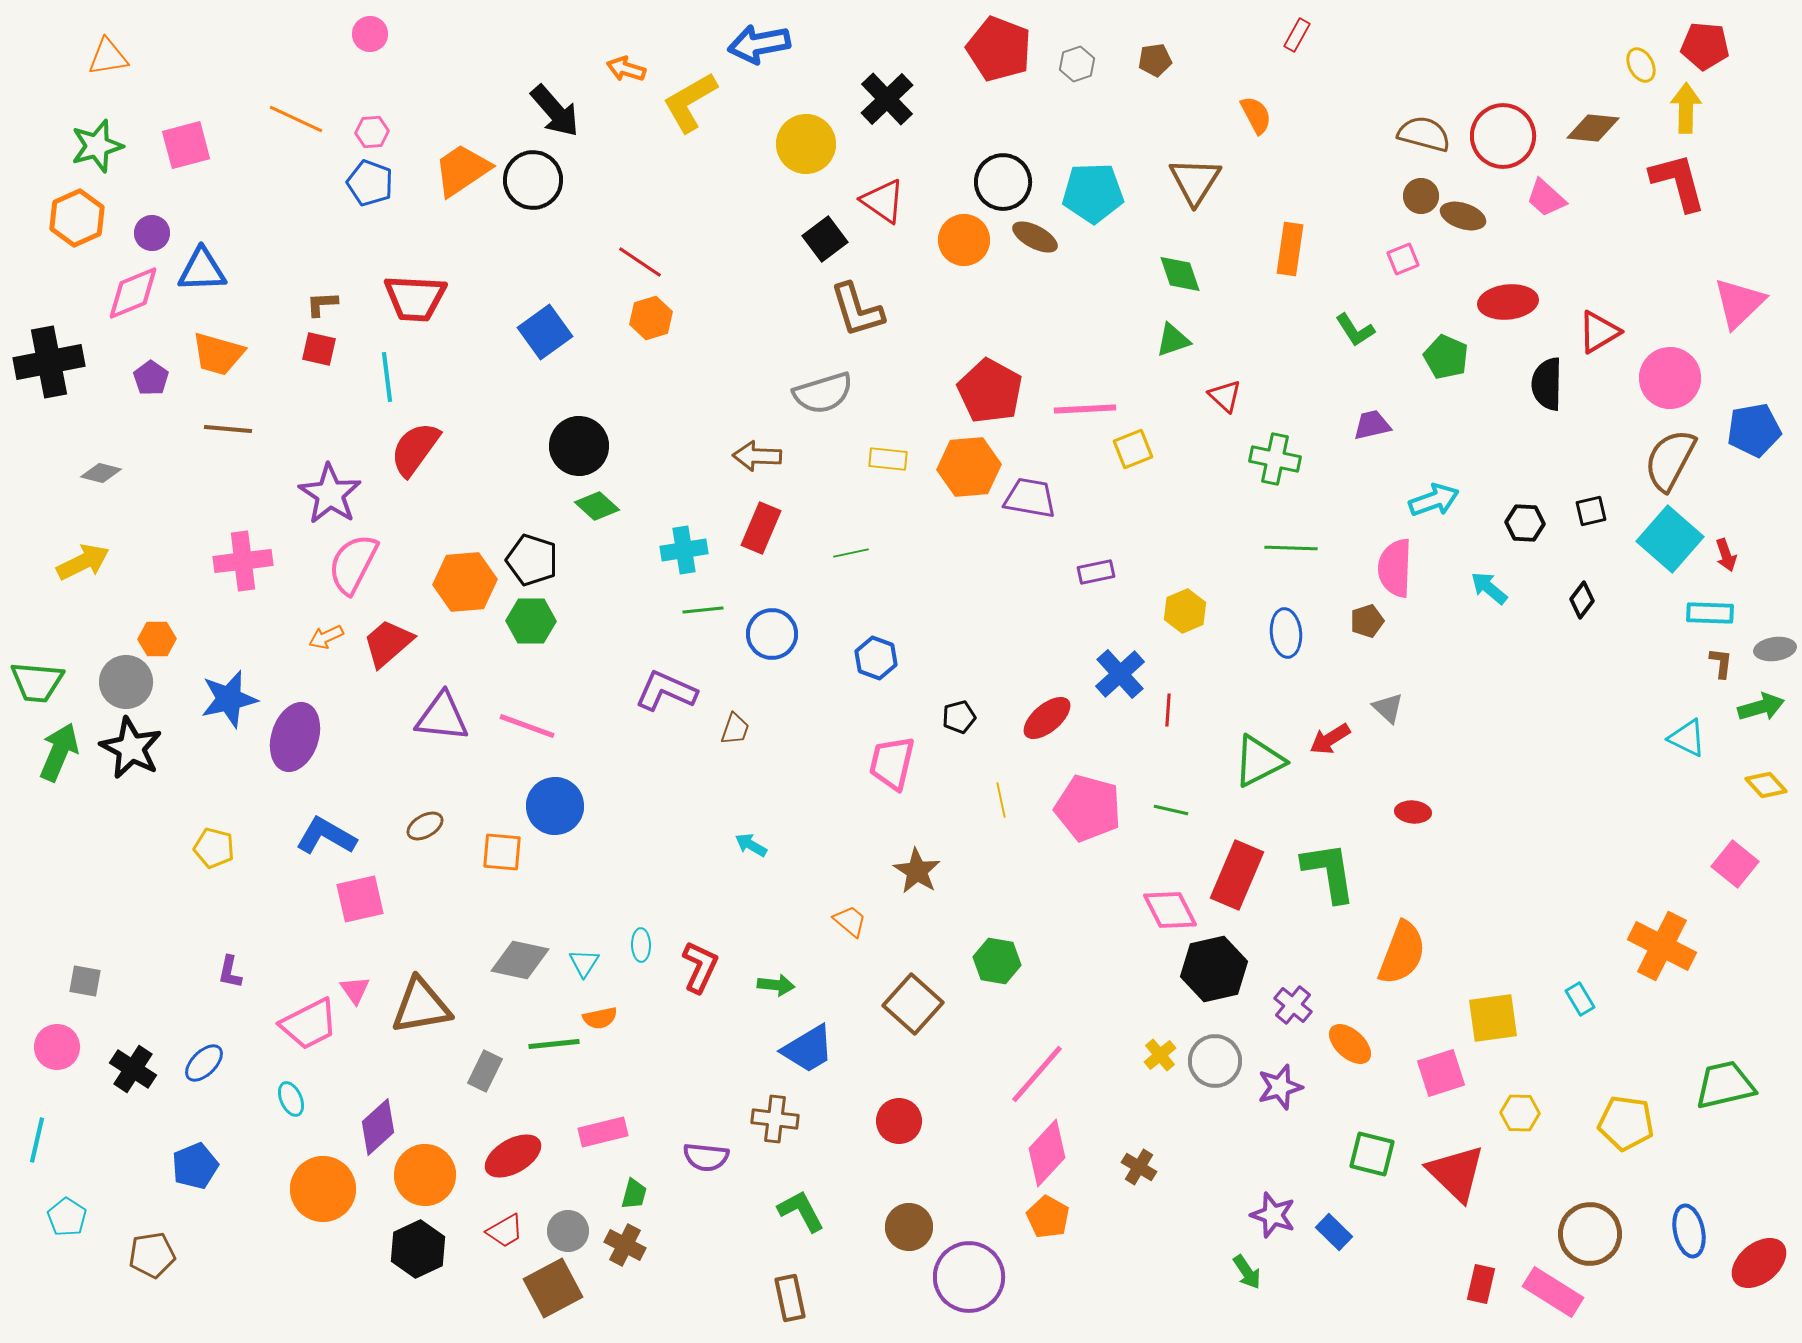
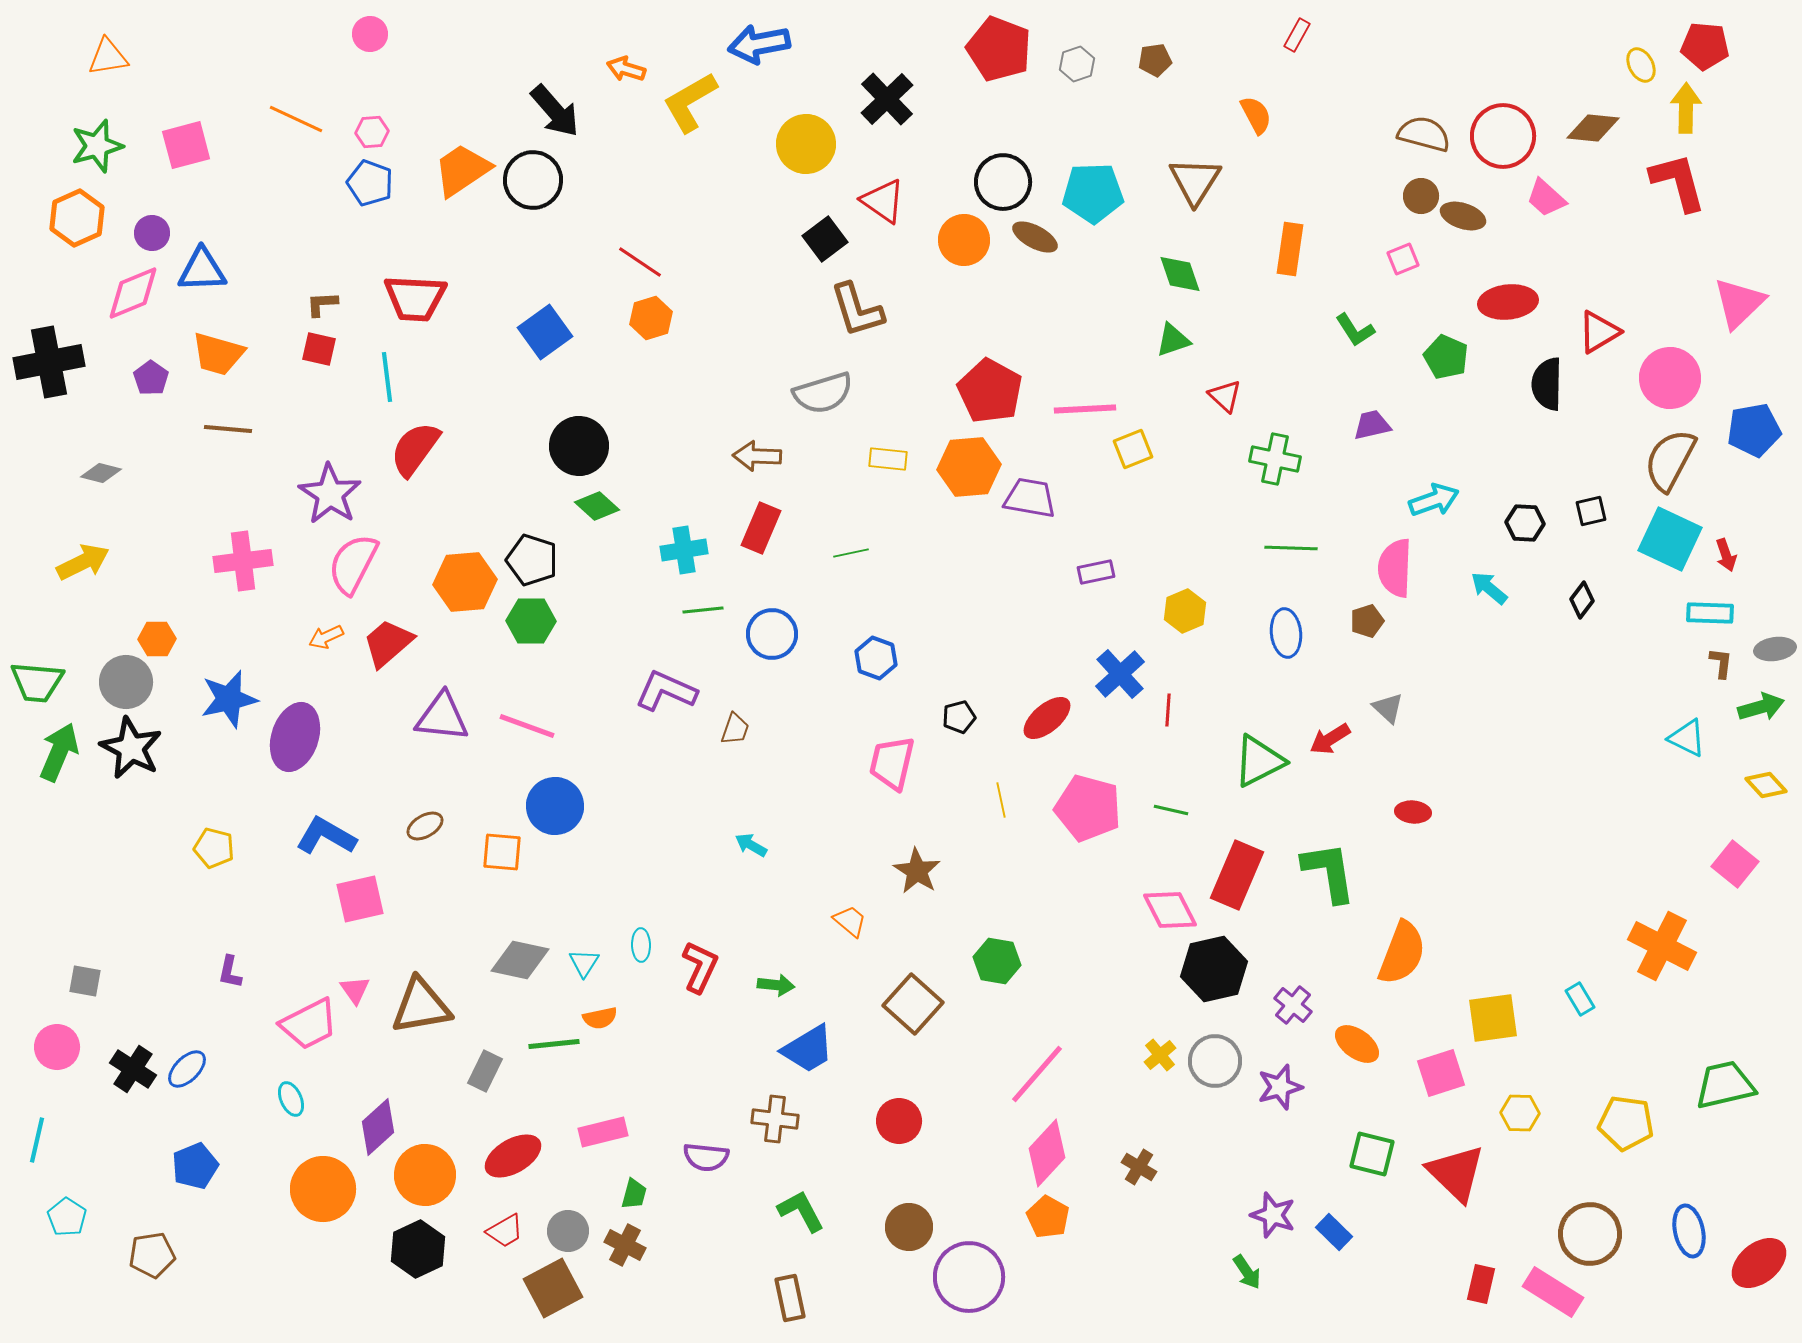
cyan square at (1670, 539): rotated 16 degrees counterclockwise
orange ellipse at (1350, 1044): moved 7 px right; rotated 6 degrees counterclockwise
blue ellipse at (204, 1063): moved 17 px left, 6 px down
